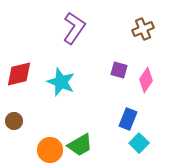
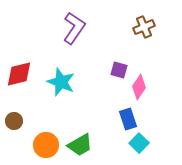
brown cross: moved 1 px right, 2 px up
pink diamond: moved 7 px left, 7 px down
blue rectangle: rotated 40 degrees counterclockwise
orange circle: moved 4 px left, 5 px up
